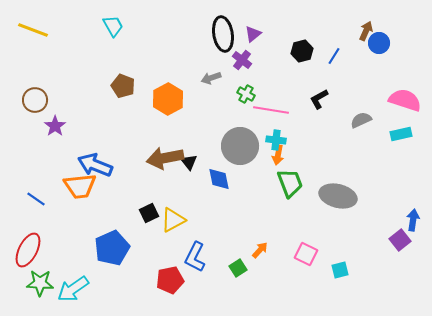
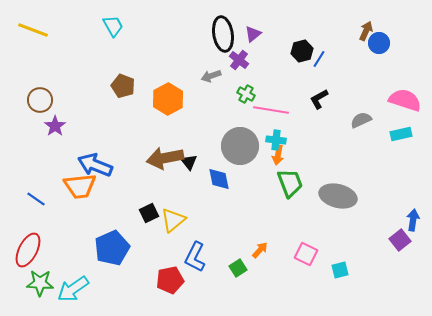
blue line at (334, 56): moved 15 px left, 3 px down
purple cross at (242, 60): moved 3 px left
gray arrow at (211, 78): moved 2 px up
brown circle at (35, 100): moved 5 px right
yellow triangle at (173, 220): rotated 12 degrees counterclockwise
